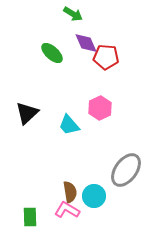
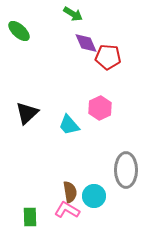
green ellipse: moved 33 px left, 22 px up
red pentagon: moved 2 px right
gray ellipse: rotated 36 degrees counterclockwise
